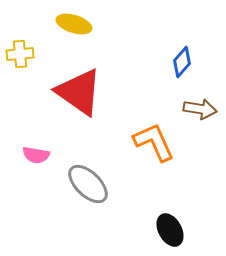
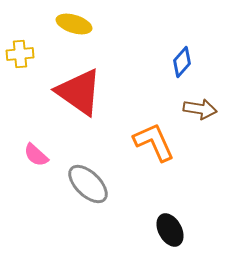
pink semicircle: rotated 32 degrees clockwise
